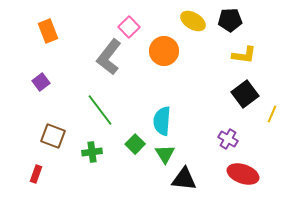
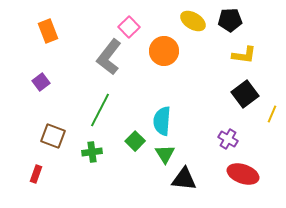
green line: rotated 64 degrees clockwise
green square: moved 3 px up
